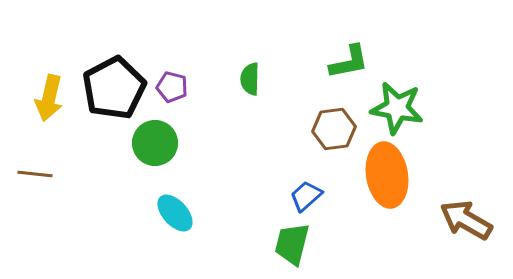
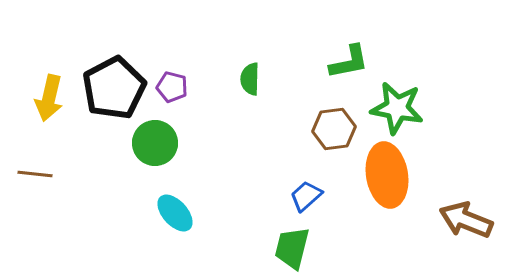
brown arrow: rotated 8 degrees counterclockwise
green trapezoid: moved 4 px down
